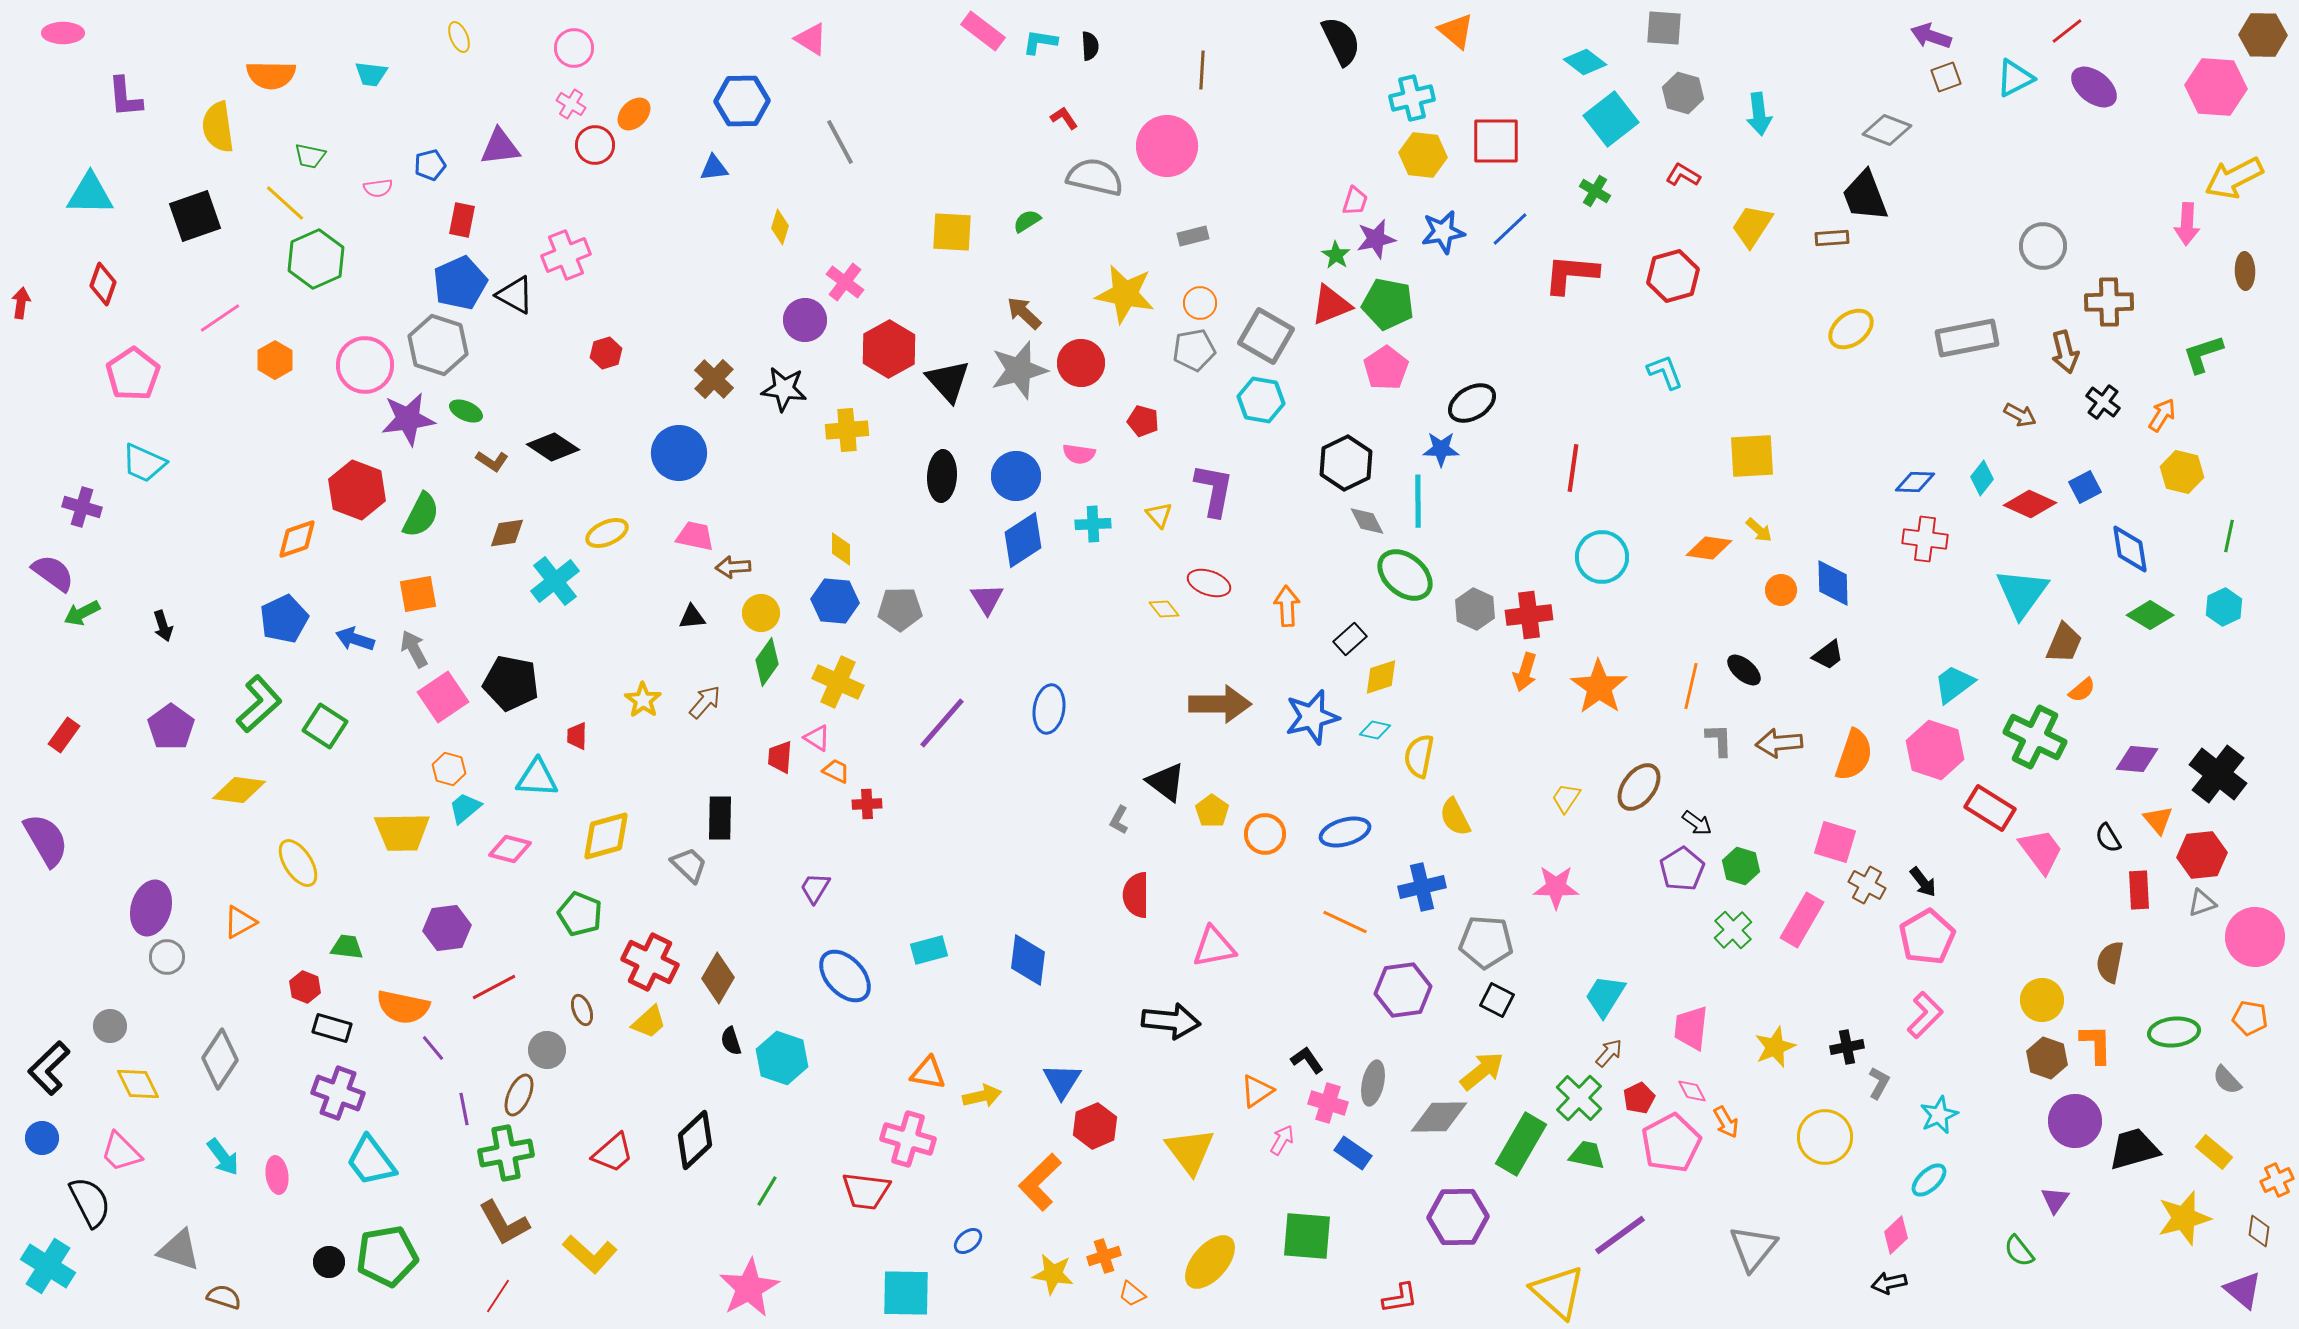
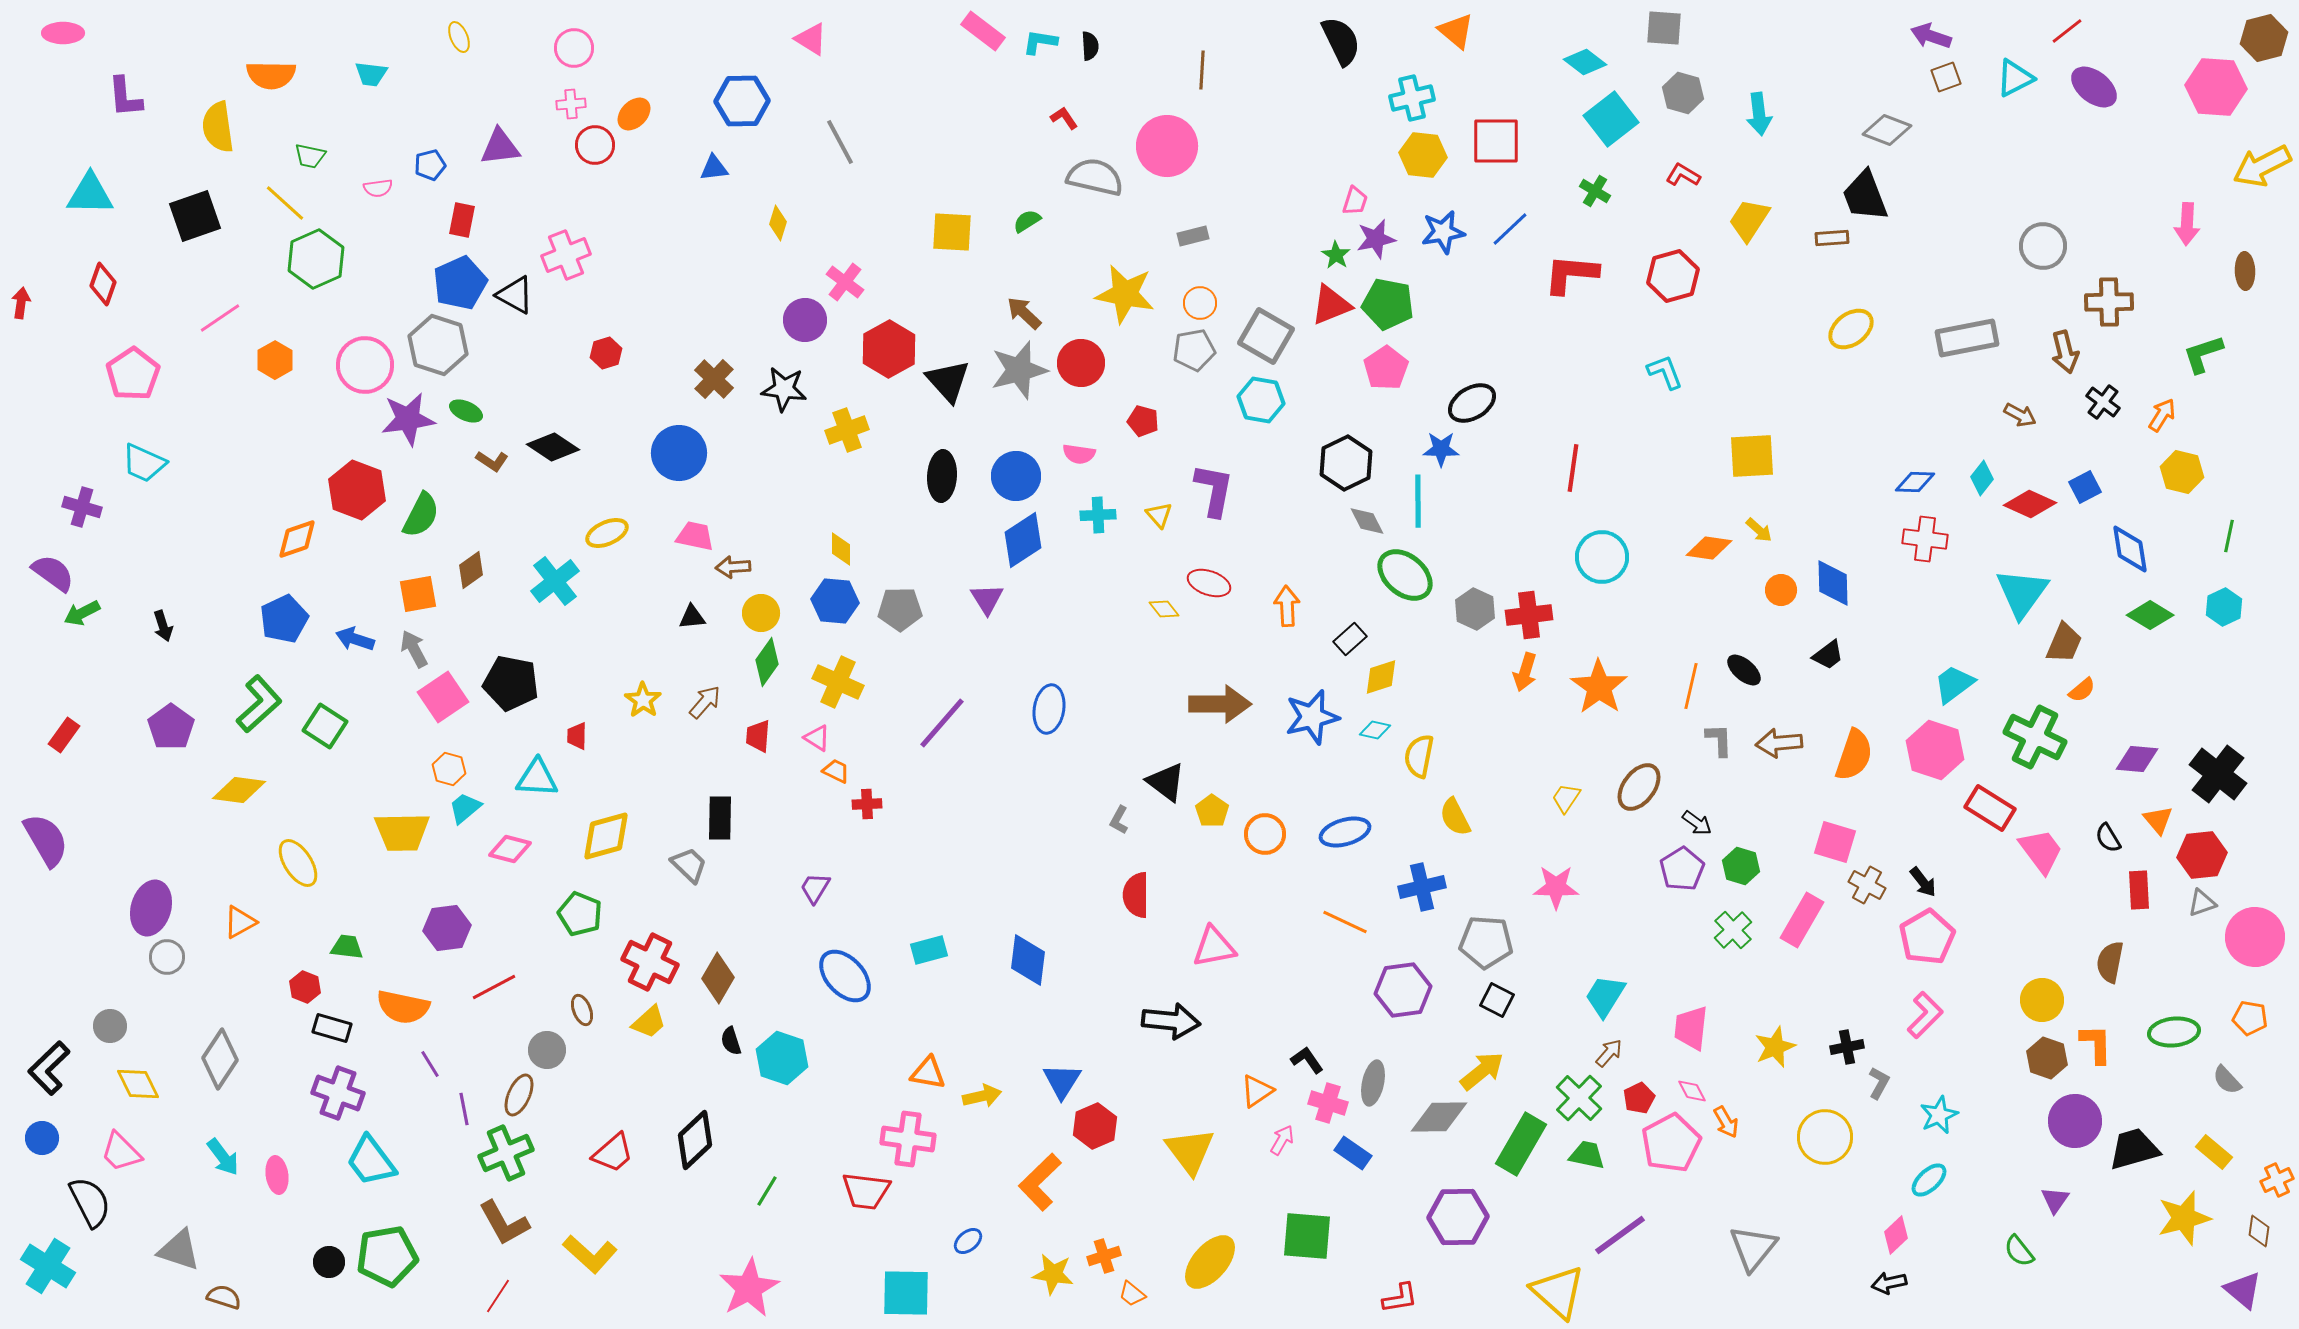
brown hexagon at (2263, 35): moved 1 px right, 3 px down; rotated 15 degrees counterclockwise
pink cross at (571, 104): rotated 36 degrees counterclockwise
yellow arrow at (2234, 178): moved 28 px right, 12 px up
yellow trapezoid at (1752, 226): moved 3 px left, 6 px up
yellow diamond at (780, 227): moved 2 px left, 4 px up
yellow cross at (847, 430): rotated 15 degrees counterclockwise
cyan cross at (1093, 524): moved 5 px right, 9 px up
brown diamond at (507, 533): moved 36 px left, 37 px down; rotated 27 degrees counterclockwise
red trapezoid at (780, 757): moved 22 px left, 21 px up
purple line at (433, 1048): moved 3 px left, 16 px down; rotated 8 degrees clockwise
pink cross at (908, 1139): rotated 8 degrees counterclockwise
green cross at (506, 1153): rotated 12 degrees counterclockwise
